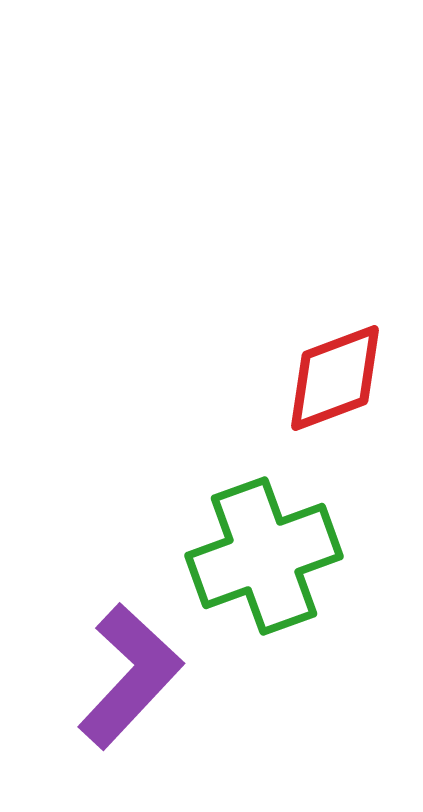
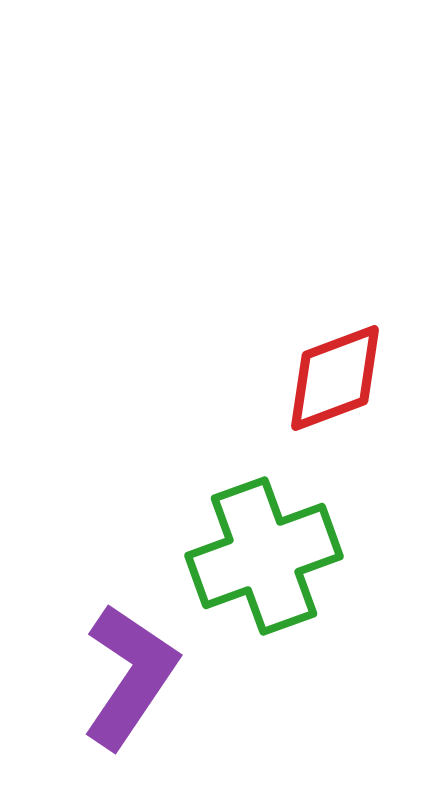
purple L-shape: rotated 9 degrees counterclockwise
